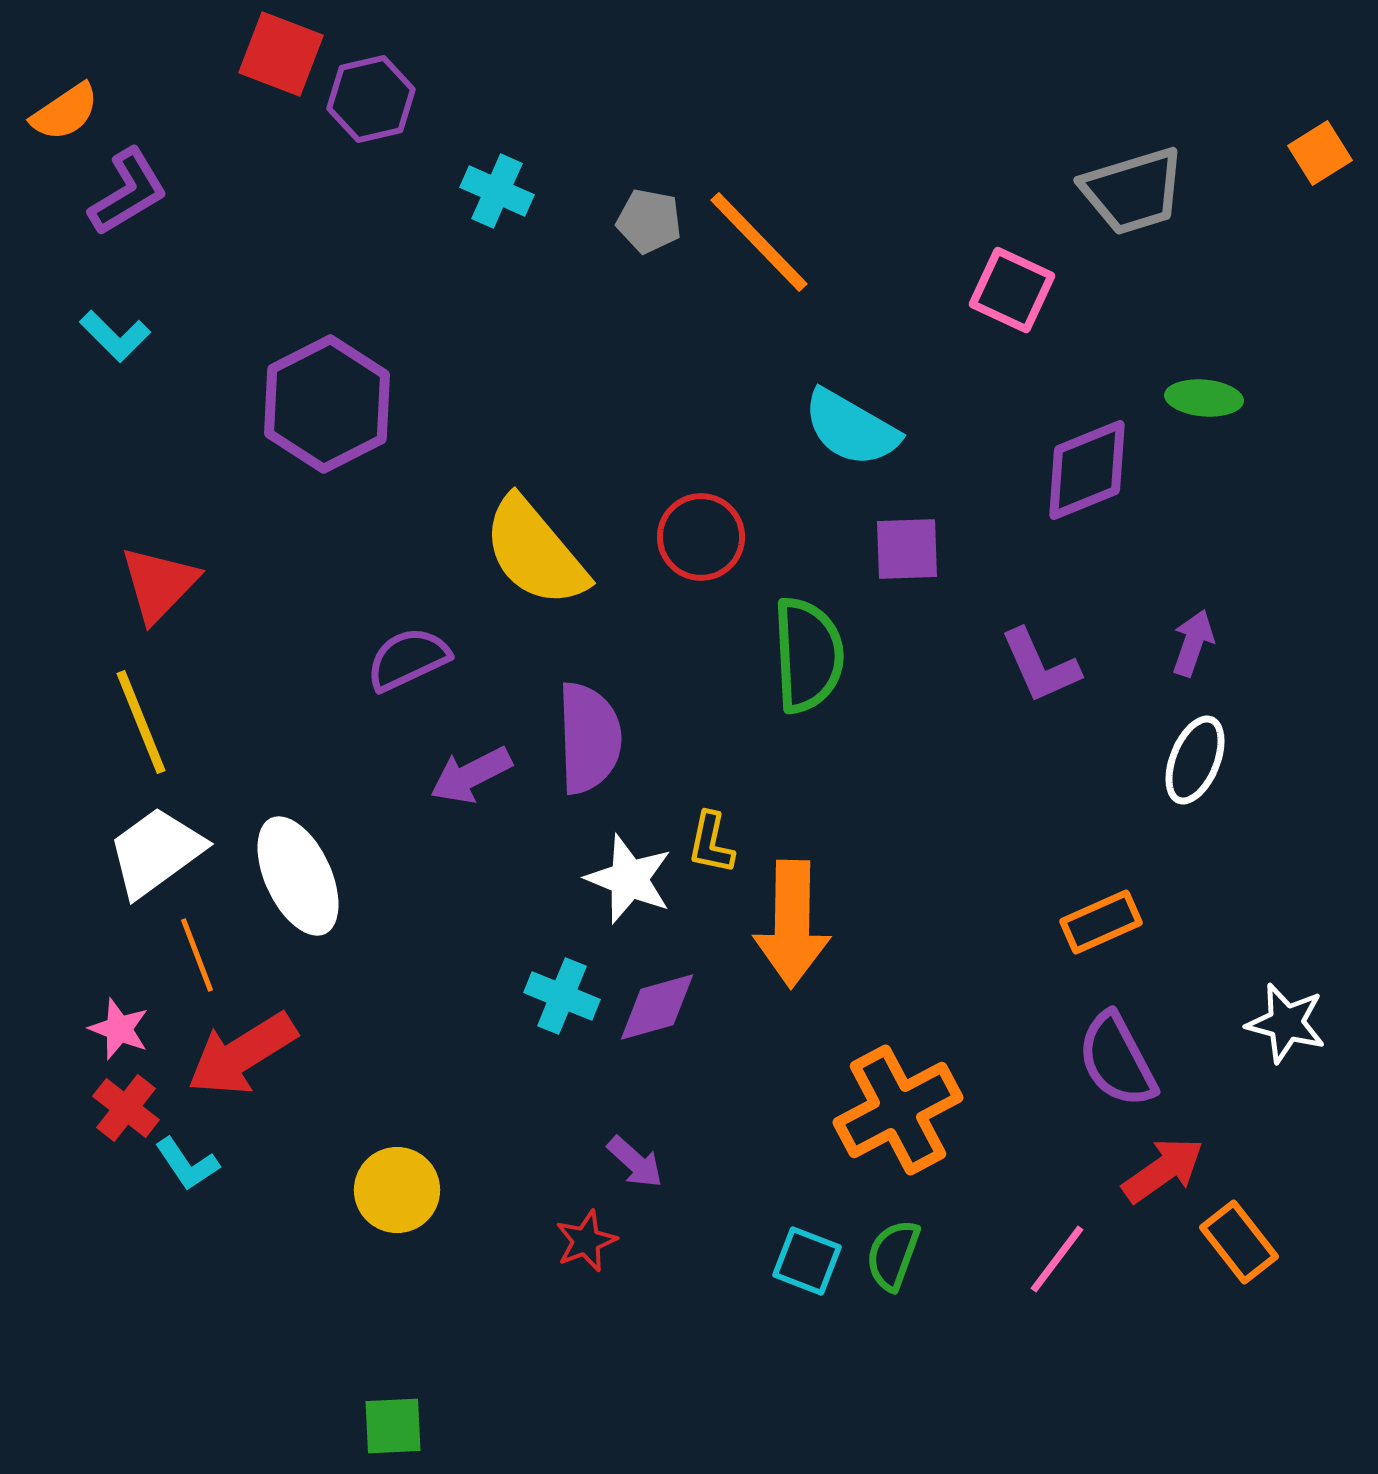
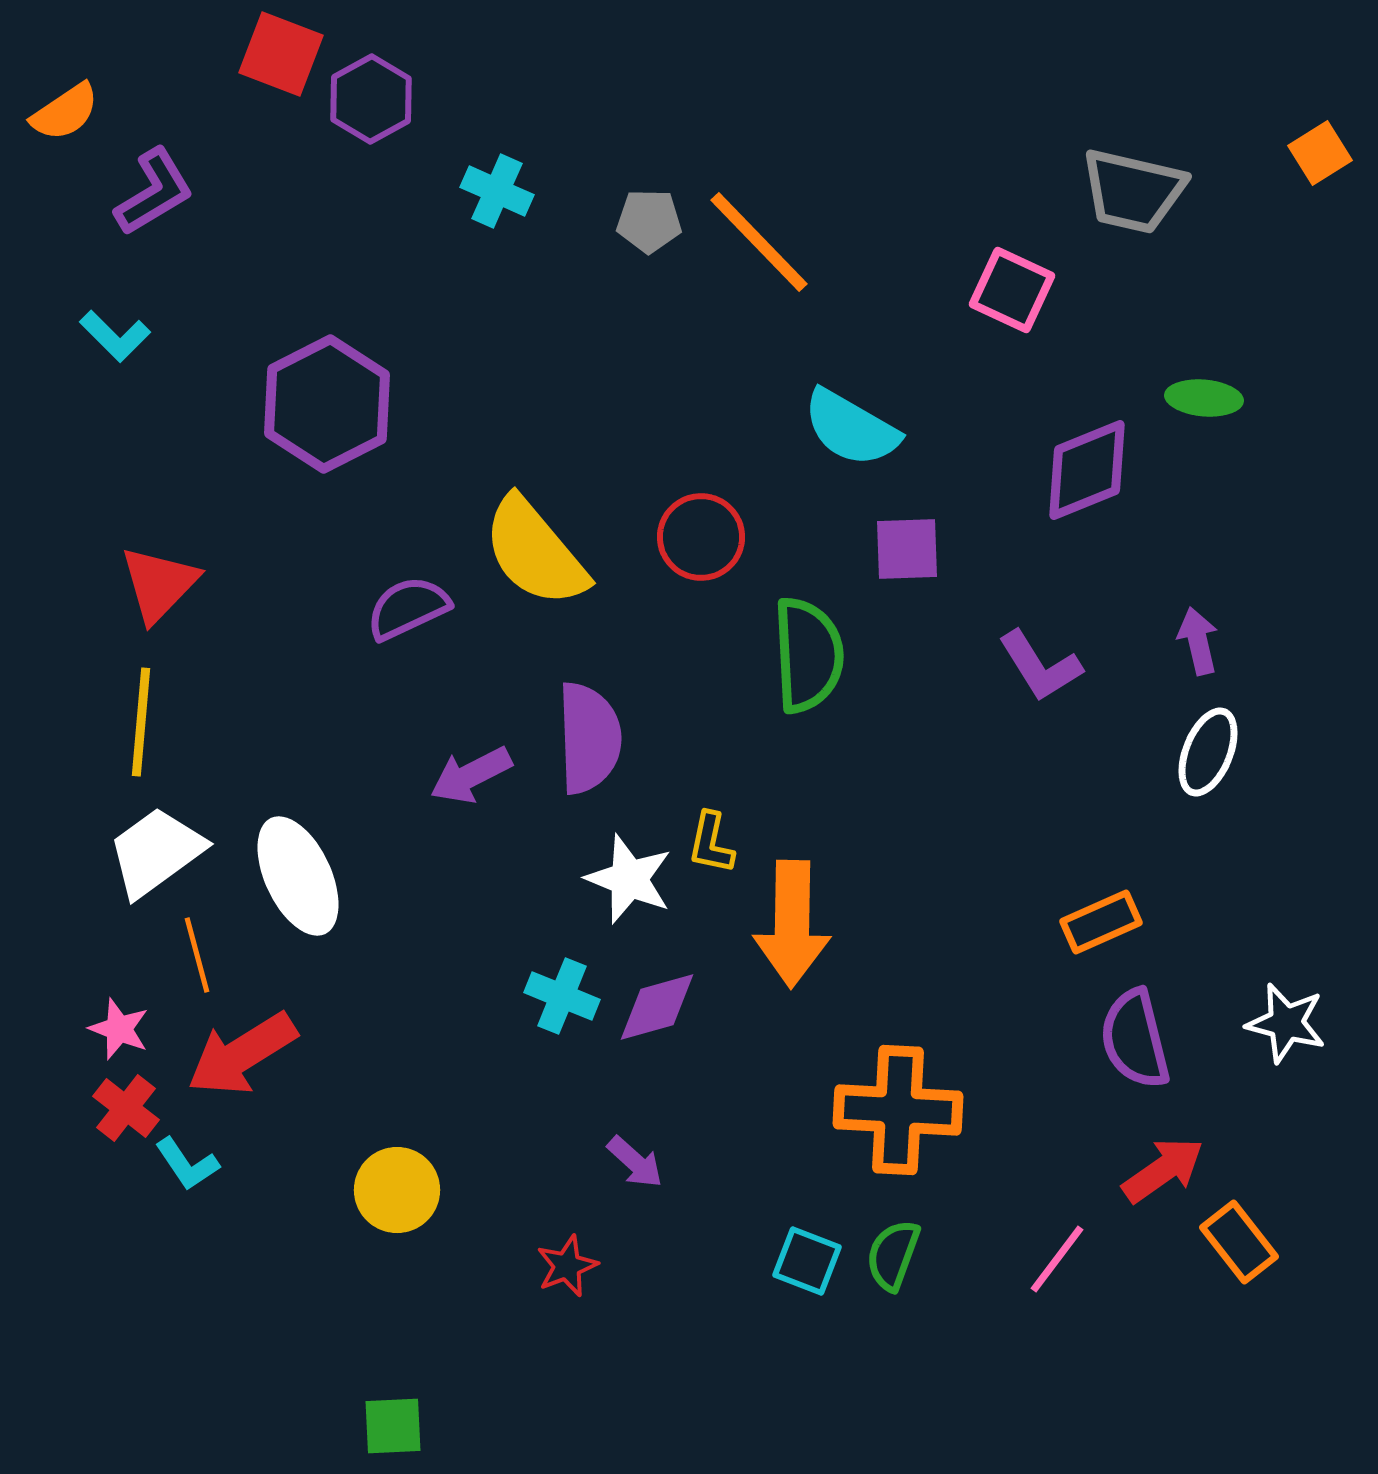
purple hexagon at (371, 99): rotated 16 degrees counterclockwise
gray trapezoid at (1133, 191): rotated 30 degrees clockwise
purple L-shape at (128, 192): moved 26 px right
gray pentagon at (649, 221): rotated 10 degrees counterclockwise
purple arrow at (1193, 643): moved 5 px right, 2 px up; rotated 32 degrees counterclockwise
purple semicircle at (408, 659): moved 51 px up
purple L-shape at (1040, 666): rotated 8 degrees counterclockwise
yellow line at (141, 722): rotated 27 degrees clockwise
white ellipse at (1195, 760): moved 13 px right, 8 px up
orange line at (197, 955): rotated 6 degrees clockwise
purple semicircle at (1117, 1060): moved 18 px right, 21 px up; rotated 14 degrees clockwise
orange cross at (898, 1110): rotated 31 degrees clockwise
red star at (586, 1241): moved 19 px left, 25 px down
